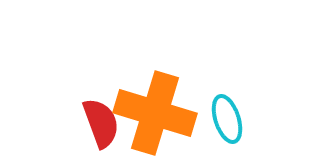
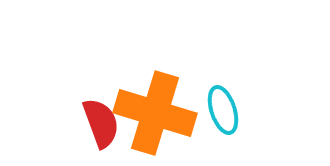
cyan ellipse: moved 4 px left, 9 px up
